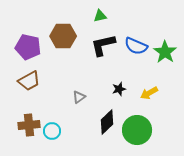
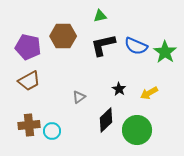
black star: rotated 24 degrees counterclockwise
black diamond: moved 1 px left, 2 px up
